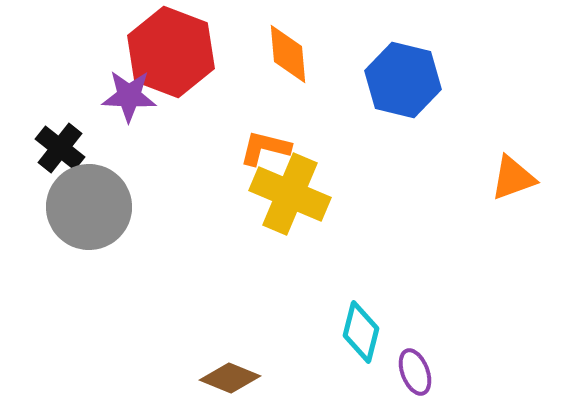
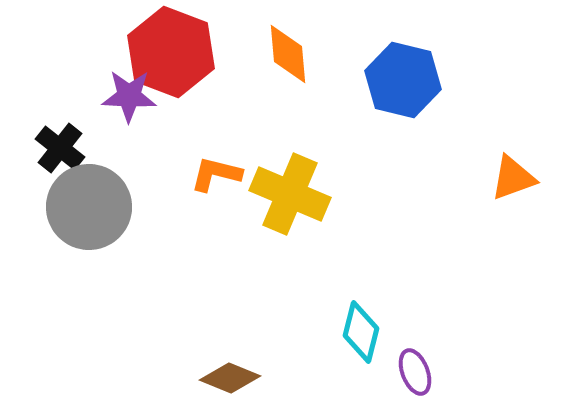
orange L-shape: moved 49 px left, 26 px down
